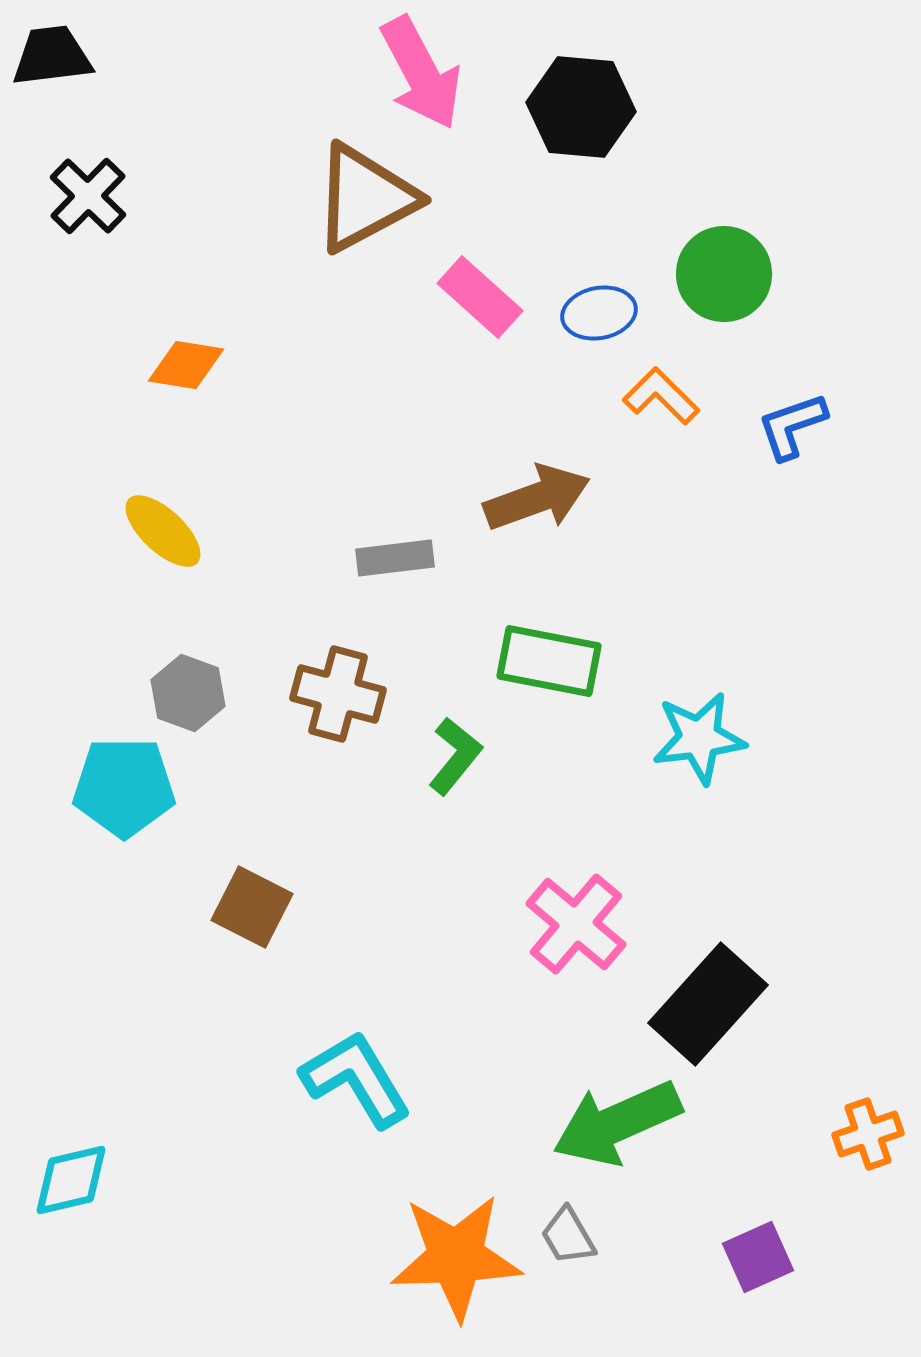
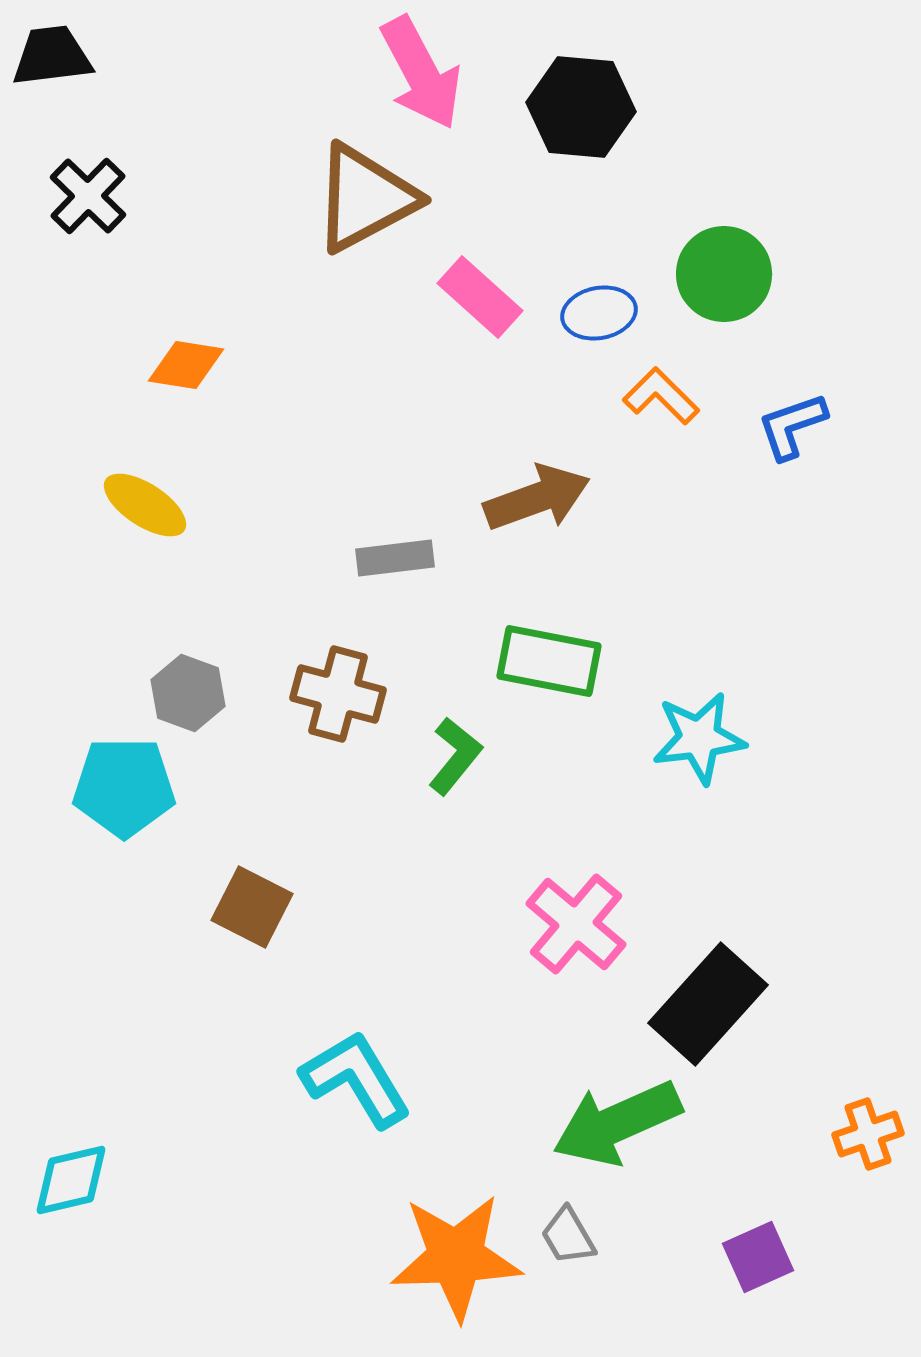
yellow ellipse: moved 18 px left, 26 px up; rotated 10 degrees counterclockwise
